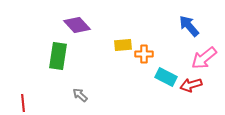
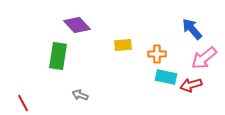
blue arrow: moved 3 px right, 3 px down
orange cross: moved 13 px right
cyan rectangle: rotated 15 degrees counterclockwise
gray arrow: rotated 21 degrees counterclockwise
red line: rotated 24 degrees counterclockwise
